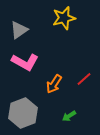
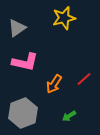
gray triangle: moved 2 px left, 2 px up
pink L-shape: rotated 16 degrees counterclockwise
